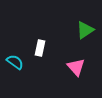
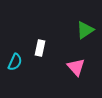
cyan semicircle: rotated 78 degrees clockwise
